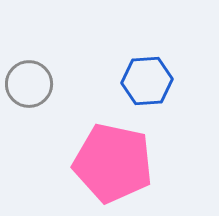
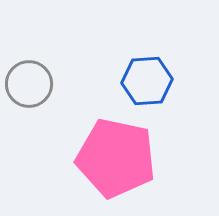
pink pentagon: moved 3 px right, 5 px up
